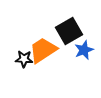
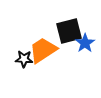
black square: rotated 16 degrees clockwise
blue star: moved 1 px right, 7 px up; rotated 12 degrees counterclockwise
